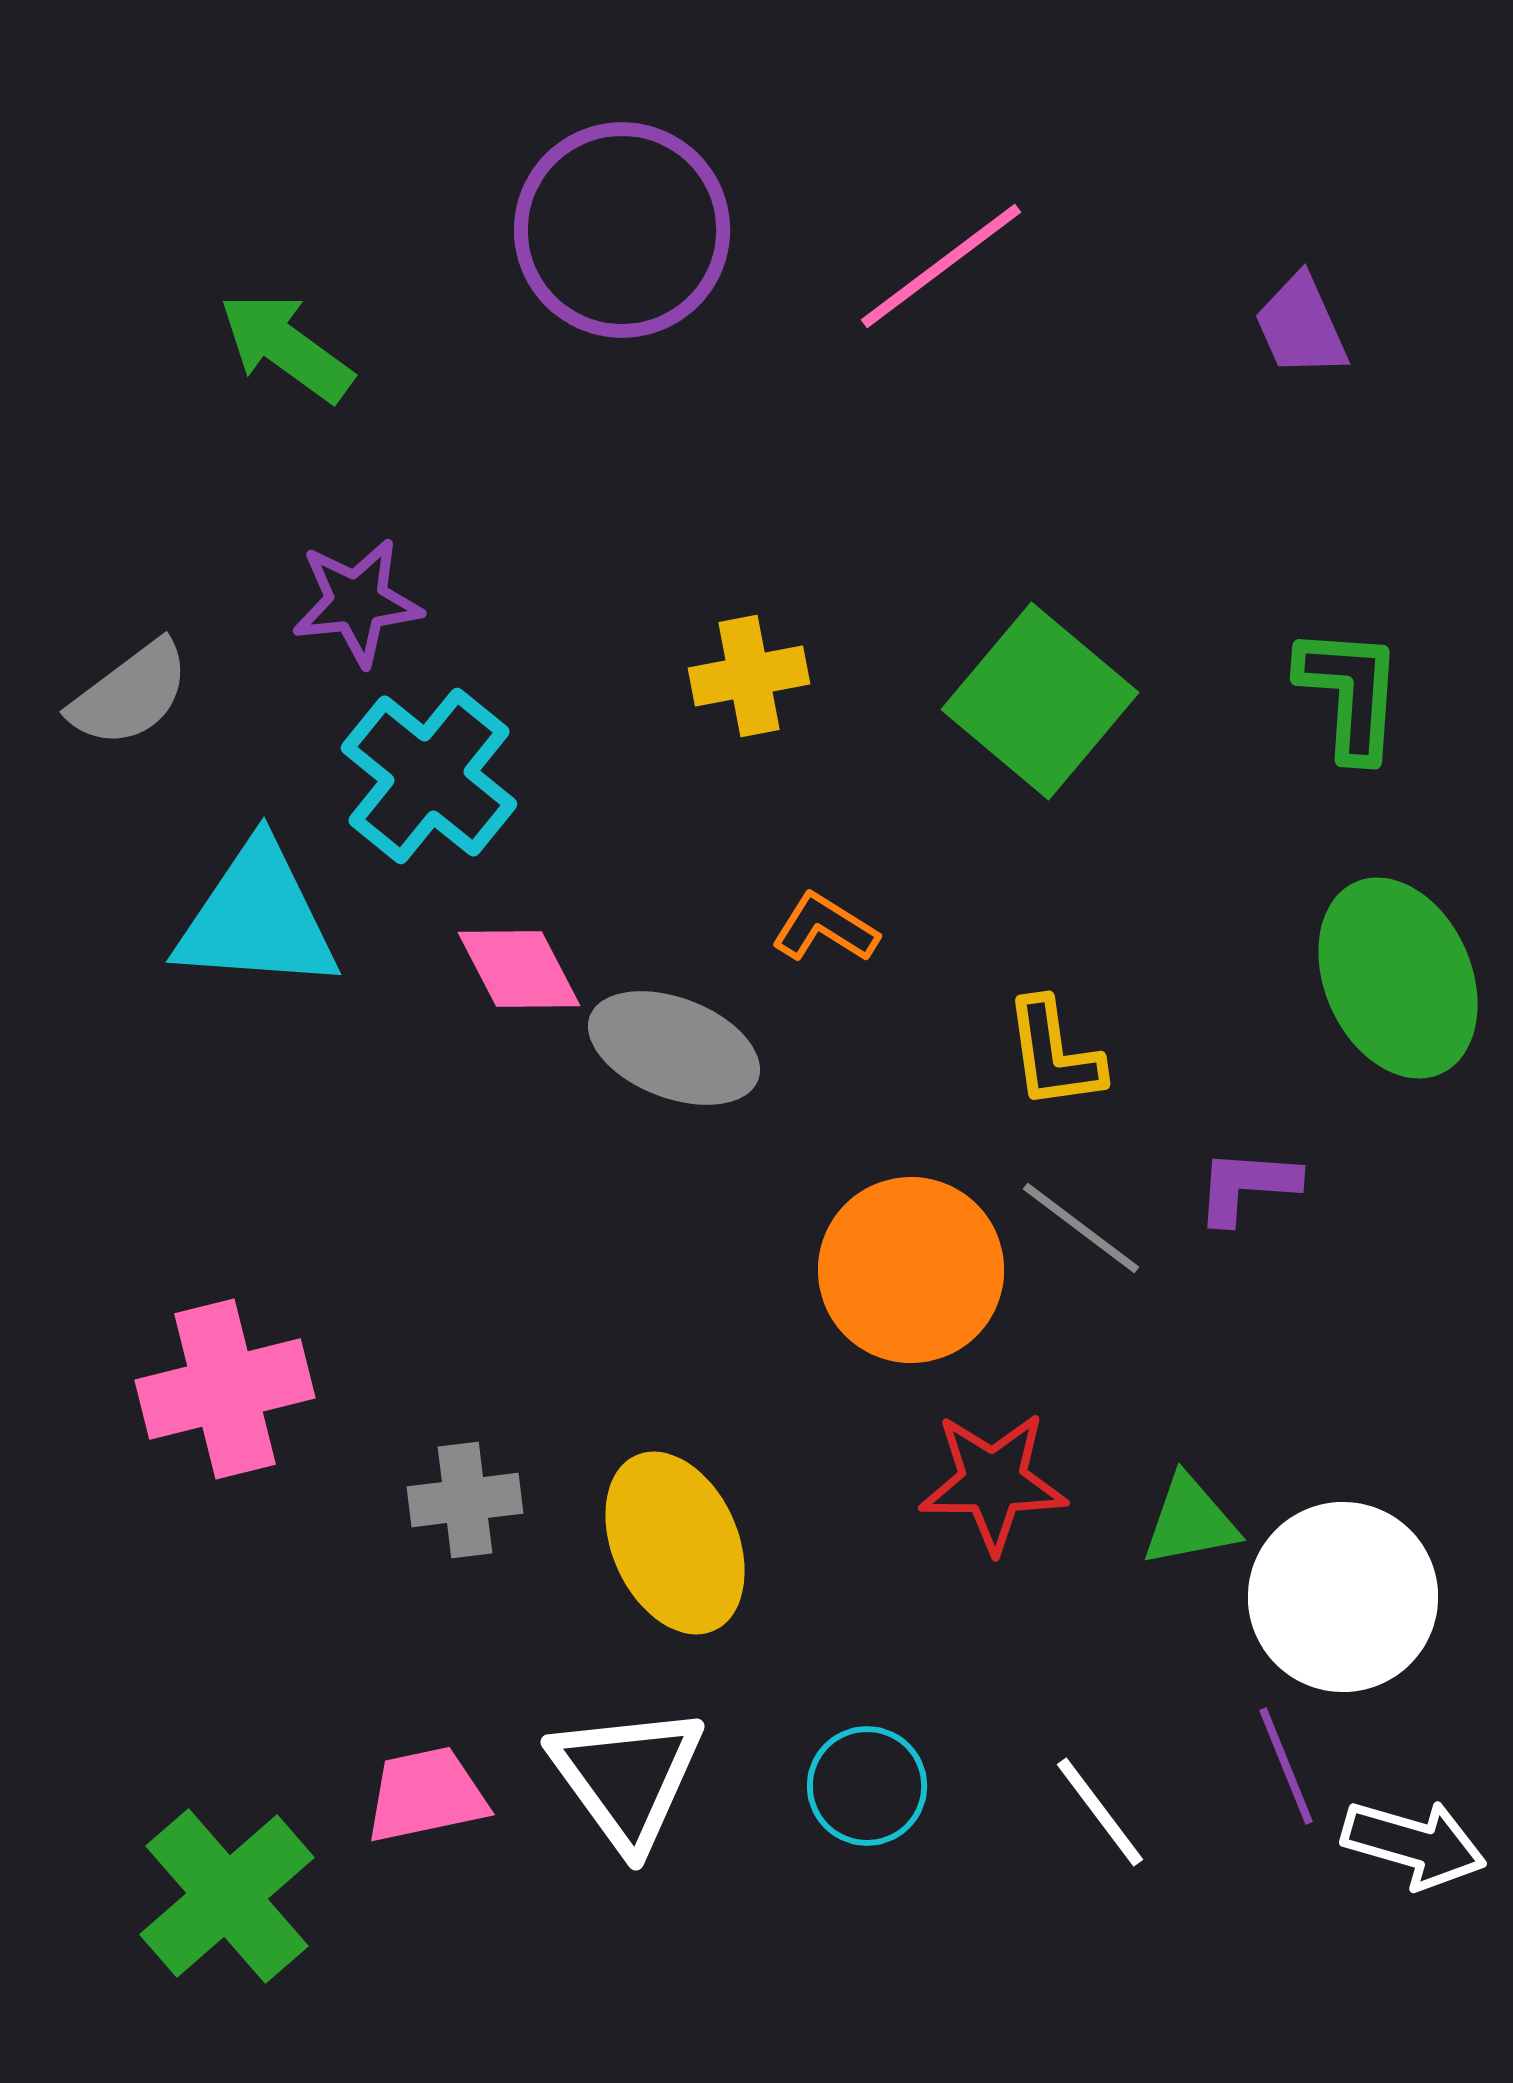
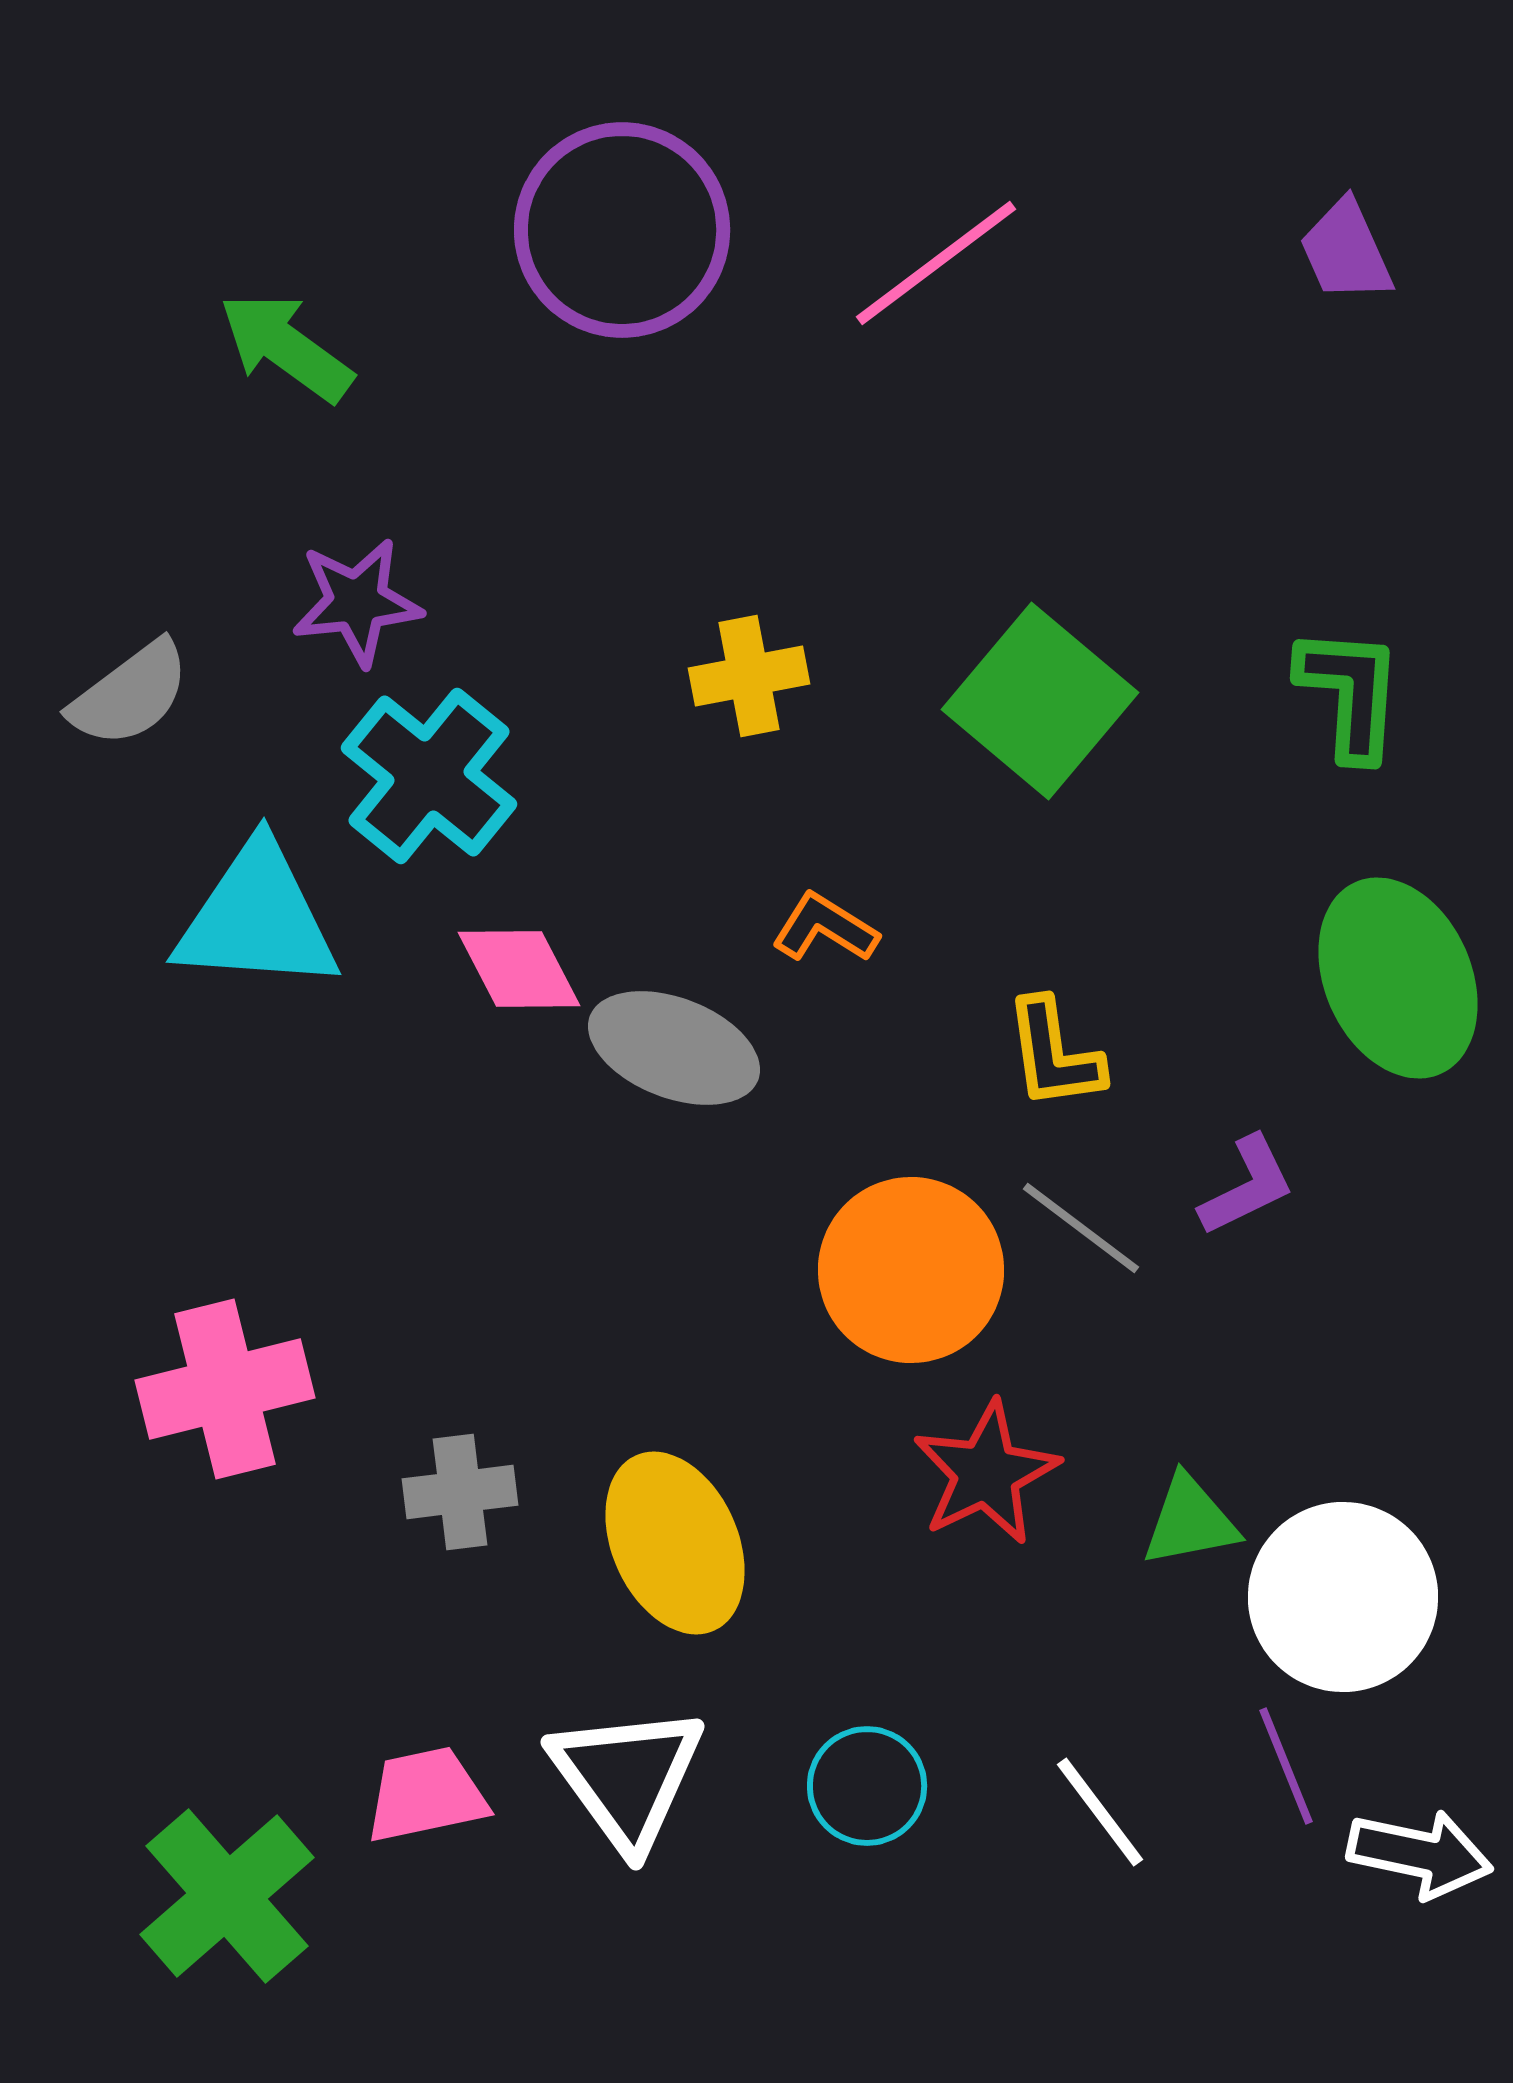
pink line: moved 5 px left, 3 px up
purple trapezoid: moved 45 px right, 75 px up
purple L-shape: rotated 150 degrees clockwise
red star: moved 7 px left, 9 px up; rotated 26 degrees counterclockwise
gray cross: moved 5 px left, 8 px up
white arrow: moved 6 px right, 10 px down; rotated 4 degrees counterclockwise
